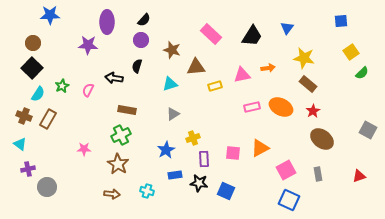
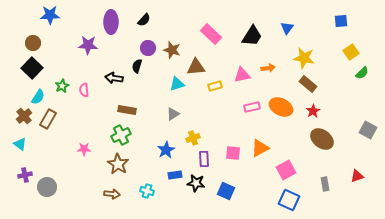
purple ellipse at (107, 22): moved 4 px right
purple circle at (141, 40): moved 7 px right, 8 px down
cyan triangle at (170, 84): moved 7 px right
pink semicircle at (88, 90): moved 4 px left; rotated 32 degrees counterclockwise
cyan semicircle at (38, 94): moved 3 px down
brown cross at (24, 116): rotated 28 degrees clockwise
purple cross at (28, 169): moved 3 px left, 6 px down
gray rectangle at (318, 174): moved 7 px right, 10 px down
red triangle at (359, 176): moved 2 px left
black star at (199, 183): moved 3 px left
